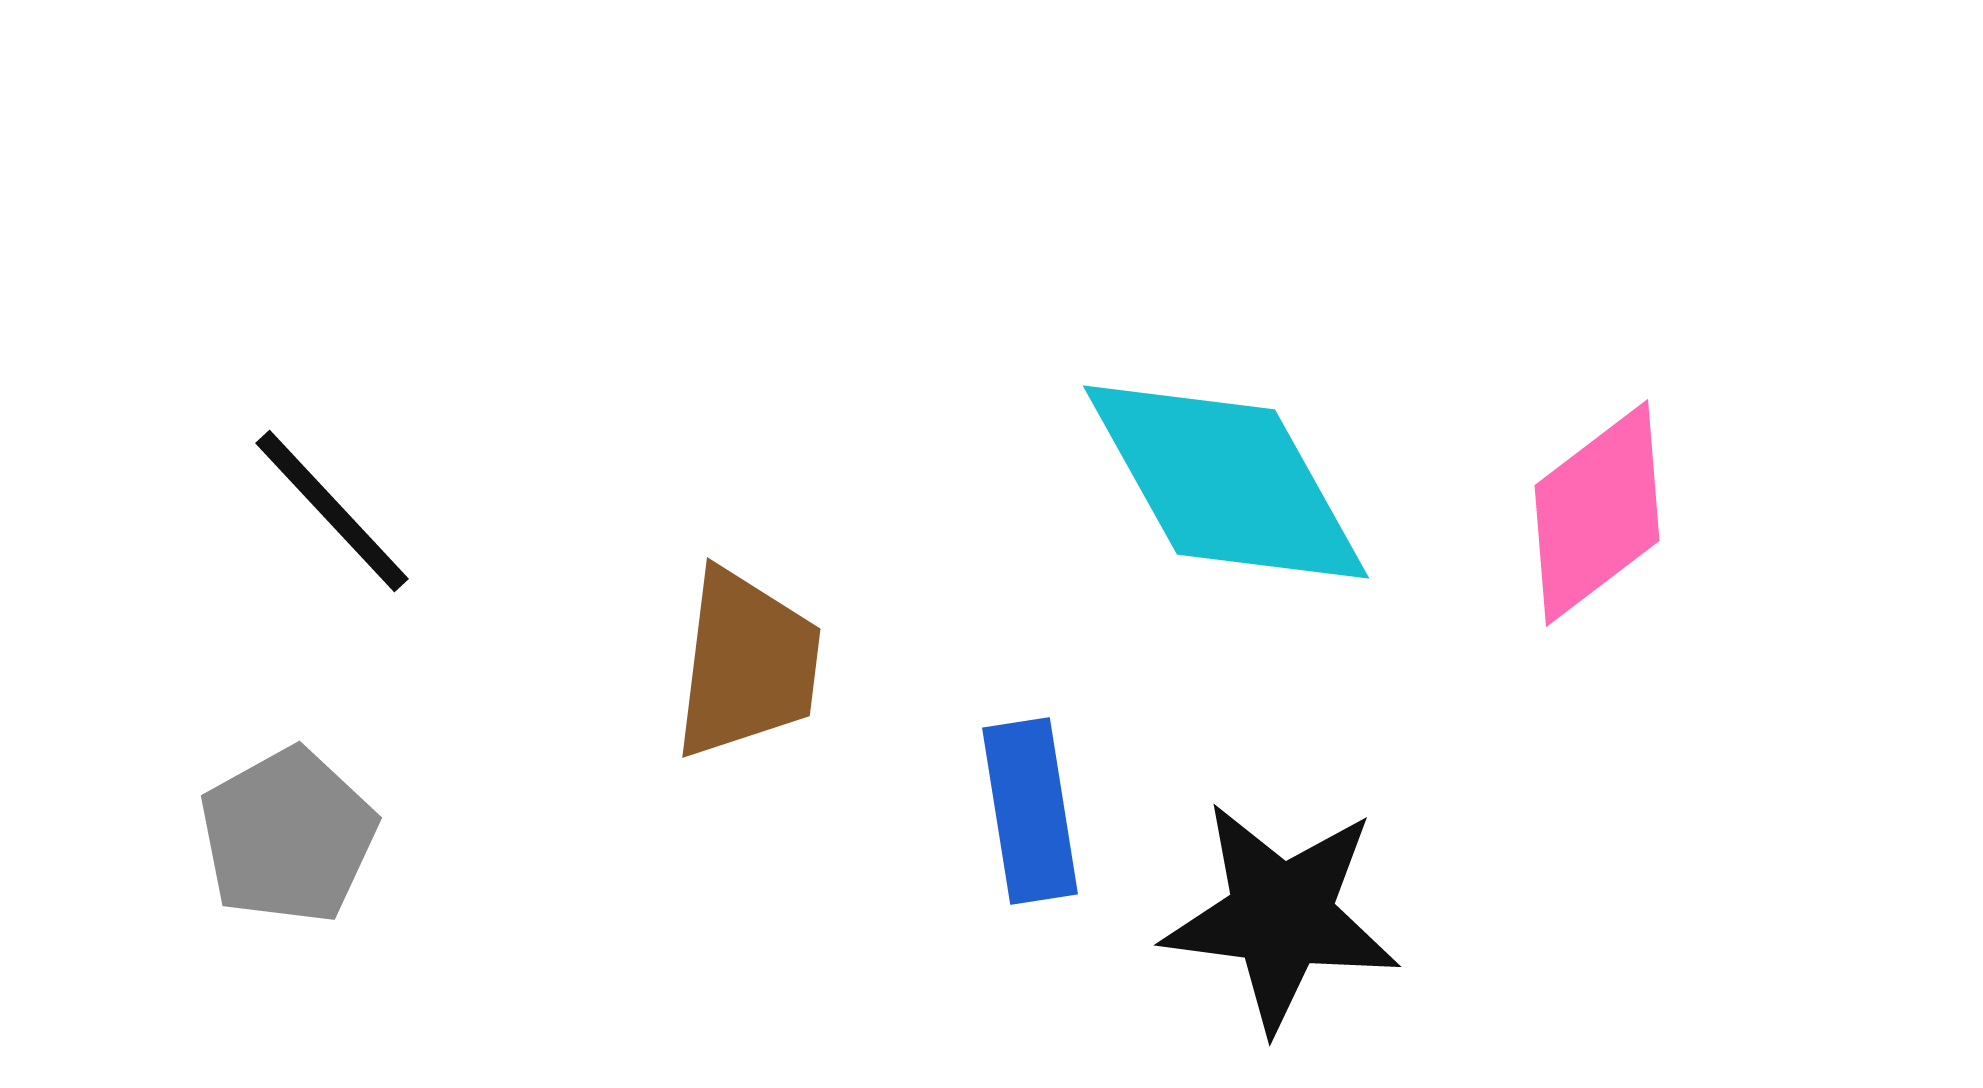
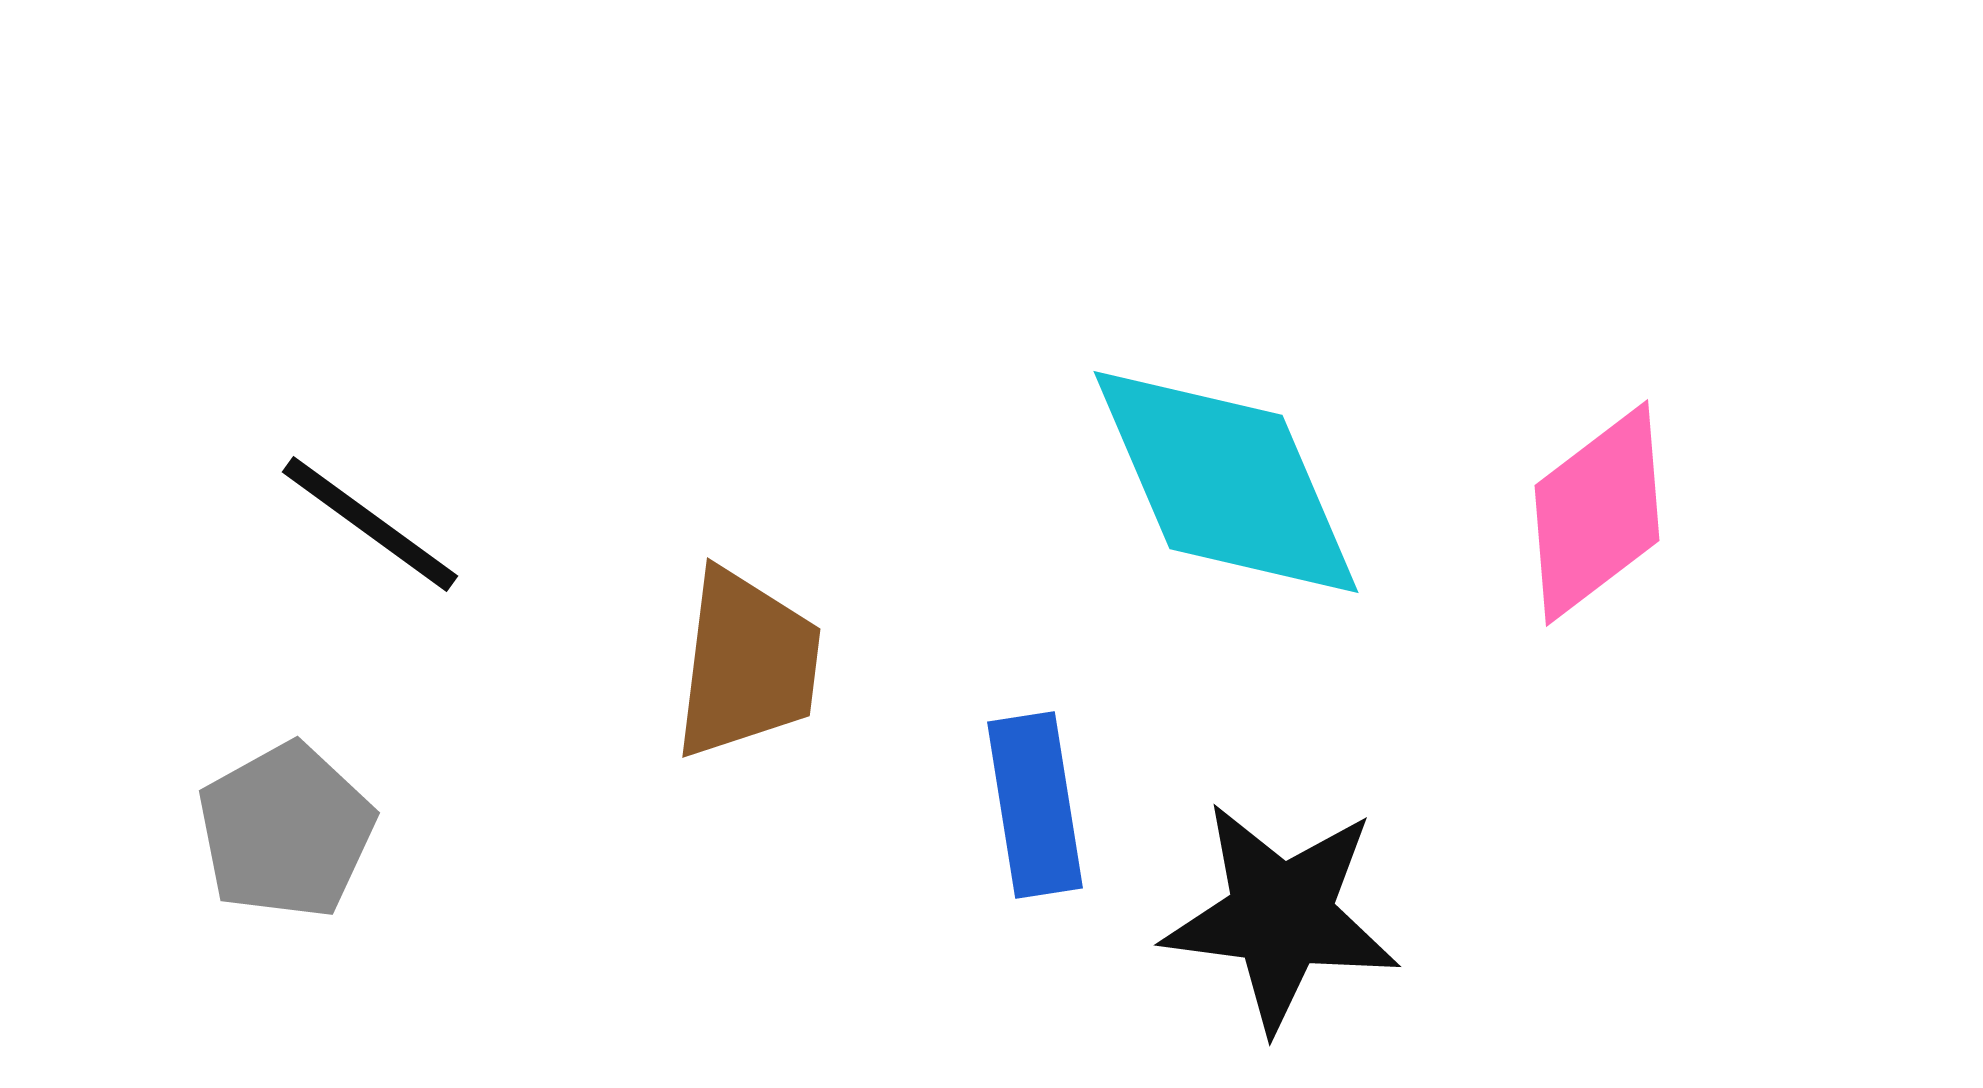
cyan diamond: rotated 6 degrees clockwise
black line: moved 38 px right, 13 px down; rotated 11 degrees counterclockwise
blue rectangle: moved 5 px right, 6 px up
gray pentagon: moved 2 px left, 5 px up
